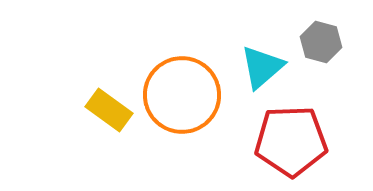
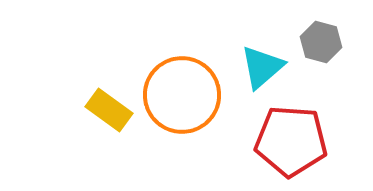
red pentagon: rotated 6 degrees clockwise
